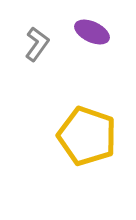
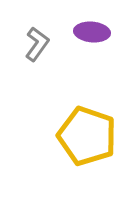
purple ellipse: rotated 20 degrees counterclockwise
